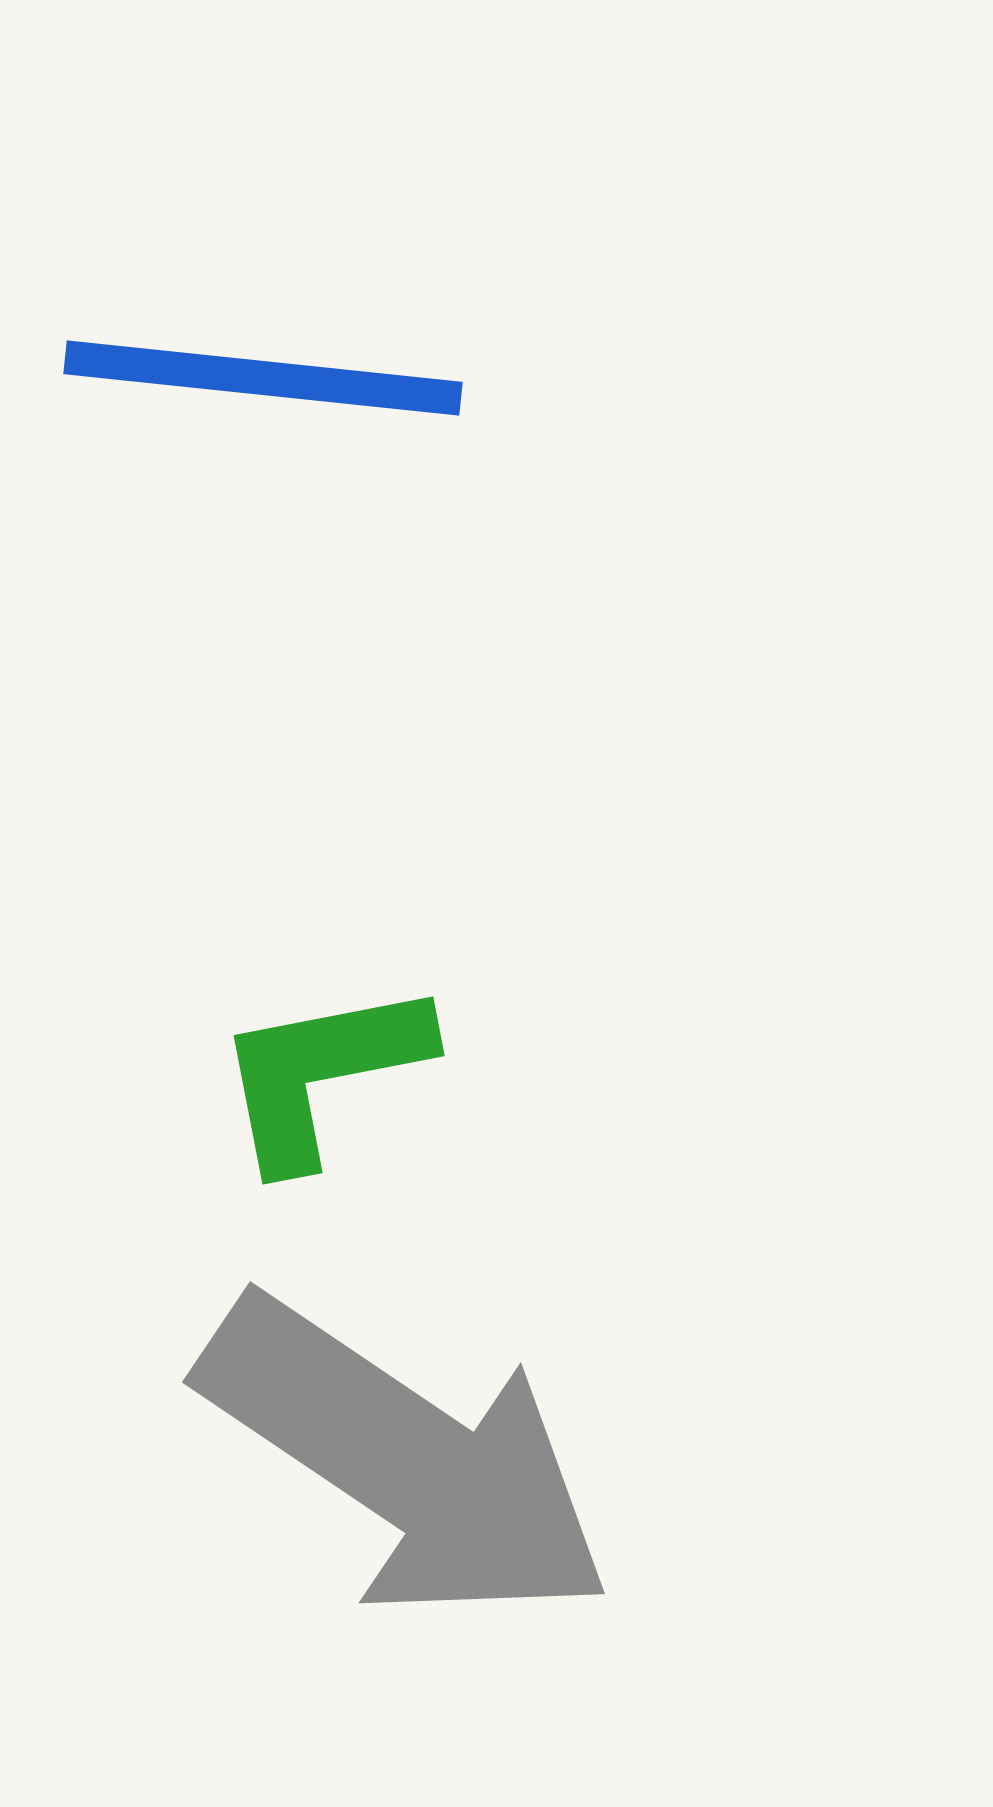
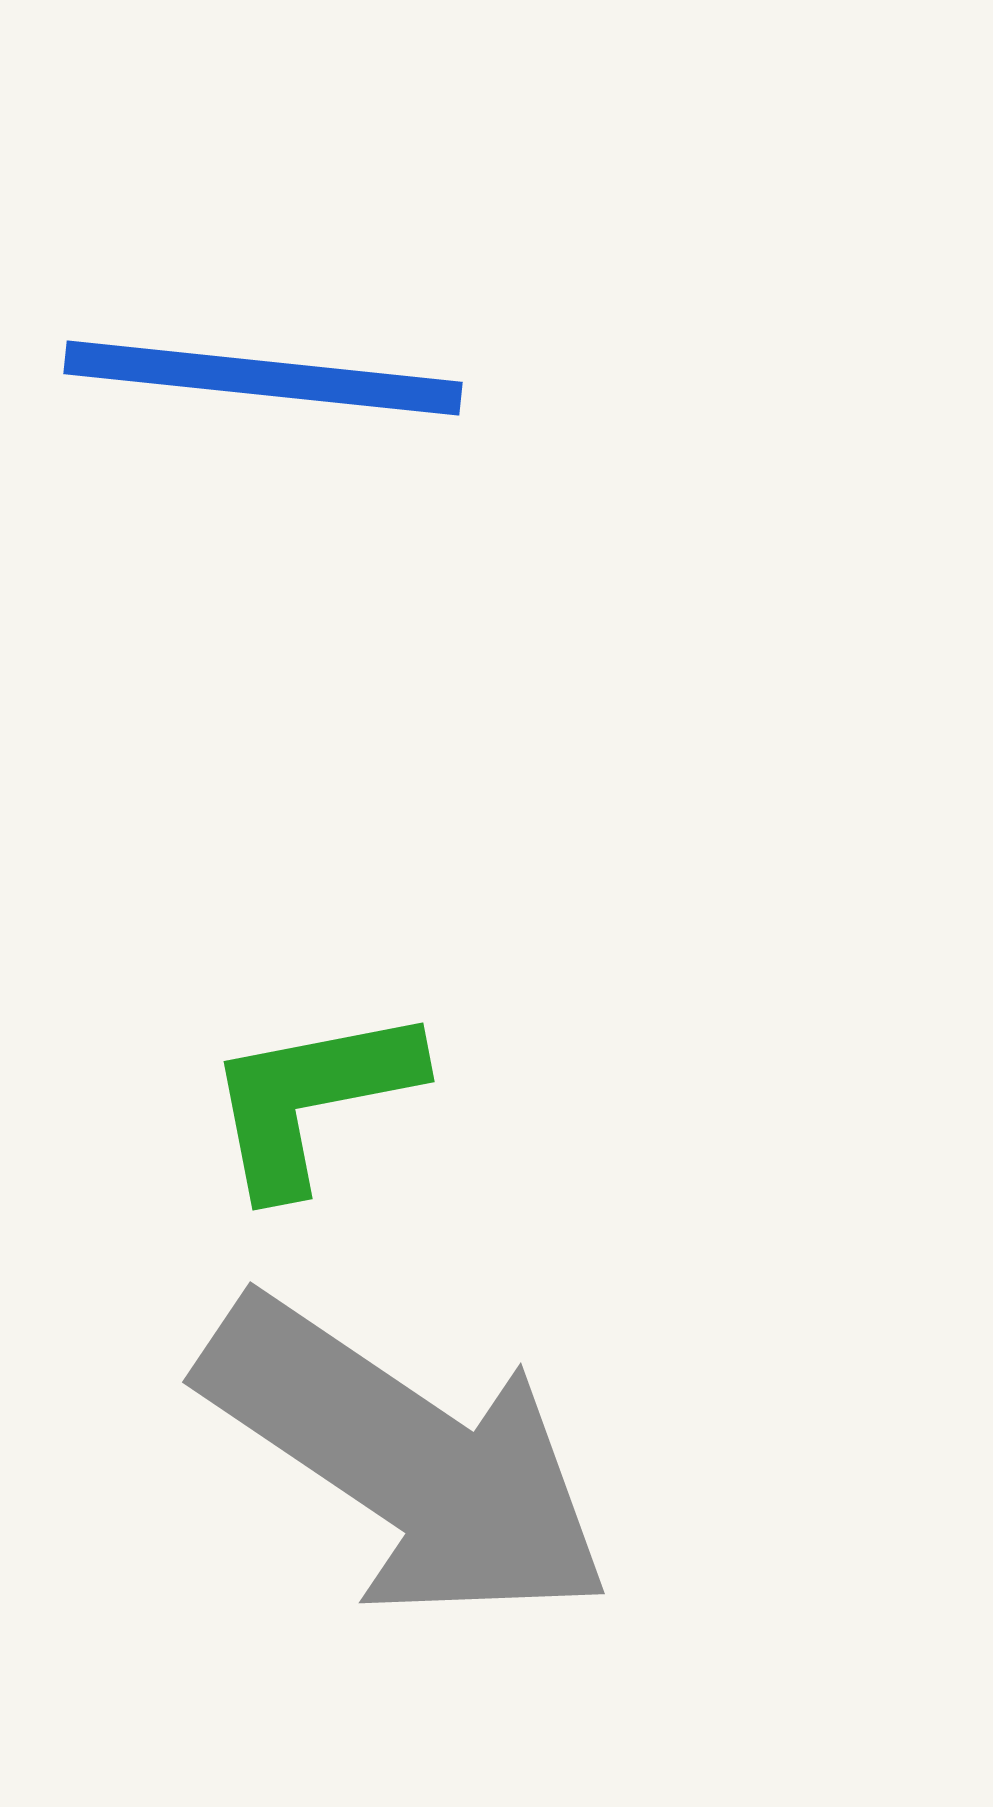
green L-shape: moved 10 px left, 26 px down
